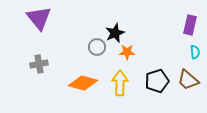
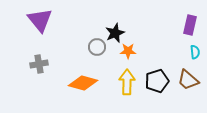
purple triangle: moved 1 px right, 2 px down
orange star: moved 1 px right, 1 px up
yellow arrow: moved 7 px right, 1 px up
